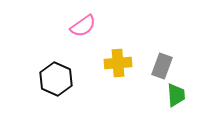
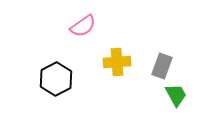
yellow cross: moved 1 px left, 1 px up
black hexagon: rotated 8 degrees clockwise
green trapezoid: rotated 25 degrees counterclockwise
